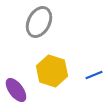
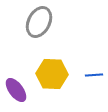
yellow hexagon: moved 3 px down; rotated 16 degrees counterclockwise
blue line: rotated 18 degrees clockwise
